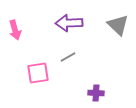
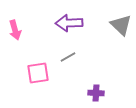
gray triangle: moved 3 px right
